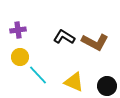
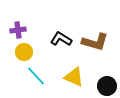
black L-shape: moved 3 px left, 2 px down
brown L-shape: rotated 12 degrees counterclockwise
yellow circle: moved 4 px right, 5 px up
cyan line: moved 2 px left, 1 px down
yellow triangle: moved 5 px up
